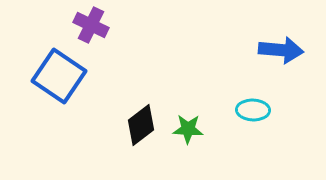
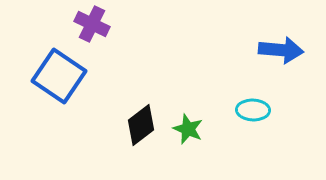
purple cross: moved 1 px right, 1 px up
green star: rotated 20 degrees clockwise
